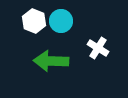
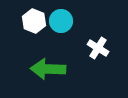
green arrow: moved 3 px left, 8 px down
